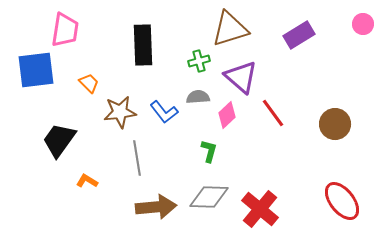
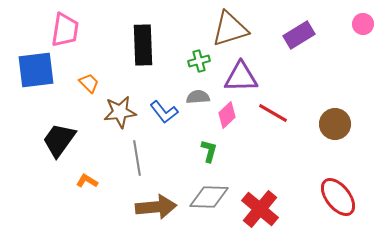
purple triangle: rotated 42 degrees counterclockwise
red line: rotated 24 degrees counterclockwise
red ellipse: moved 4 px left, 4 px up
